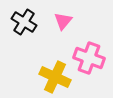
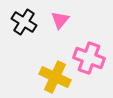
pink triangle: moved 3 px left, 1 px up
